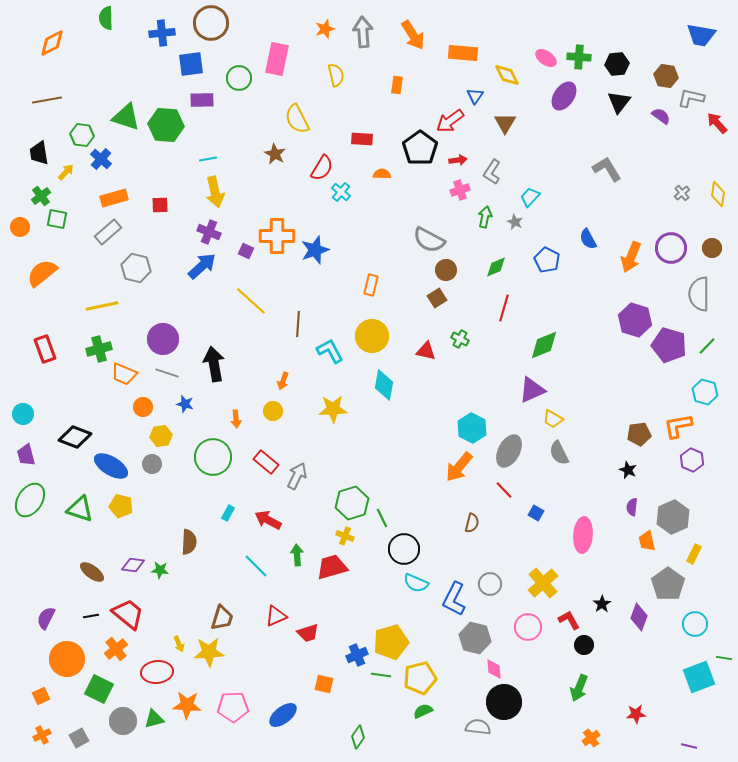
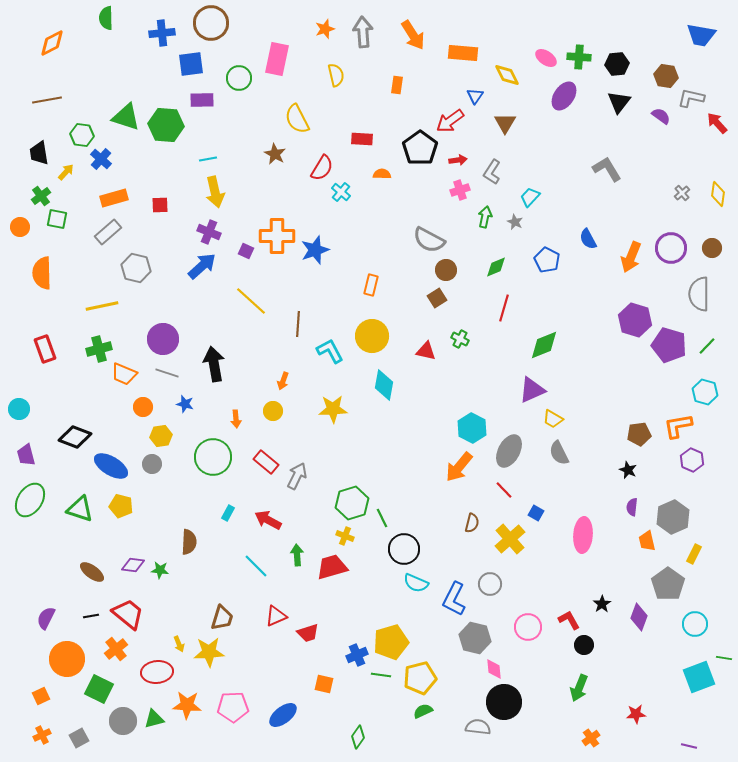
orange semicircle at (42, 273): rotated 52 degrees counterclockwise
cyan circle at (23, 414): moved 4 px left, 5 px up
yellow cross at (543, 583): moved 33 px left, 44 px up
